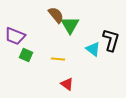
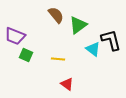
green triangle: moved 8 px right; rotated 24 degrees clockwise
black L-shape: rotated 30 degrees counterclockwise
